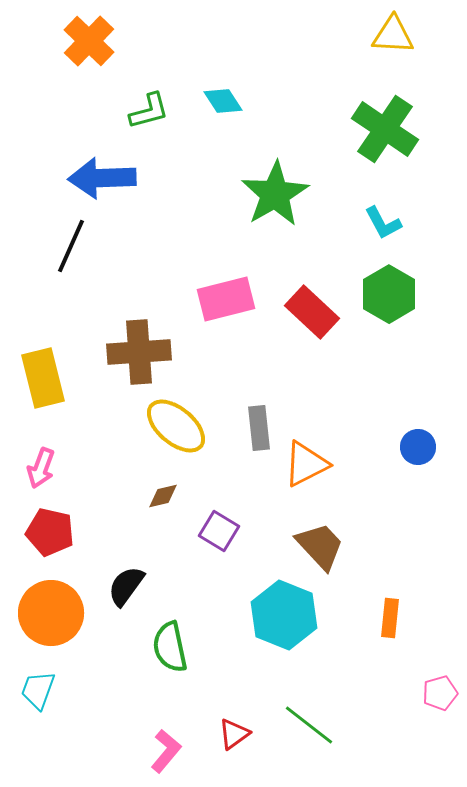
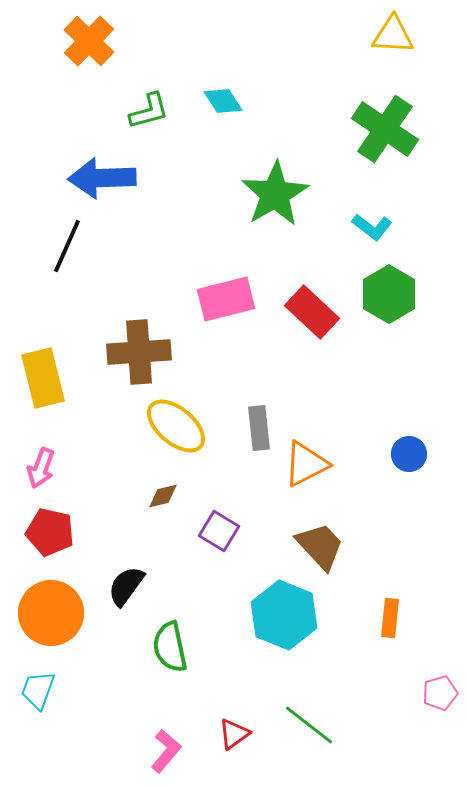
cyan L-shape: moved 11 px left, 4 px down; rotated 24 degrees counterclockwise
black line: moved 4 px left
blue circle: moved 9 px left, 7 px down
